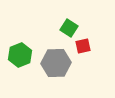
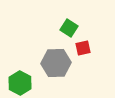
red square: moved 2 px down
green hexagon: moved 28 px down; rotated 10 degrees counterclockwise
